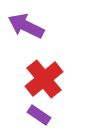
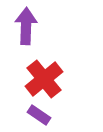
purple arrow: rotated 66 degrees clockwise
